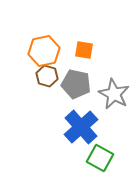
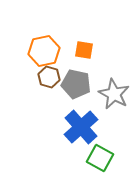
brown hexagon: moved 2 px right, 1 px down
